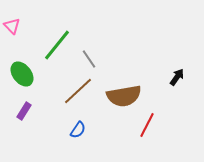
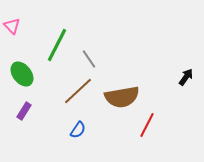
green line: rotated 12 degrees counterclockwise
black arrow: moved 9 px right
brown semicircle: moved 2 px left, 1 px down
